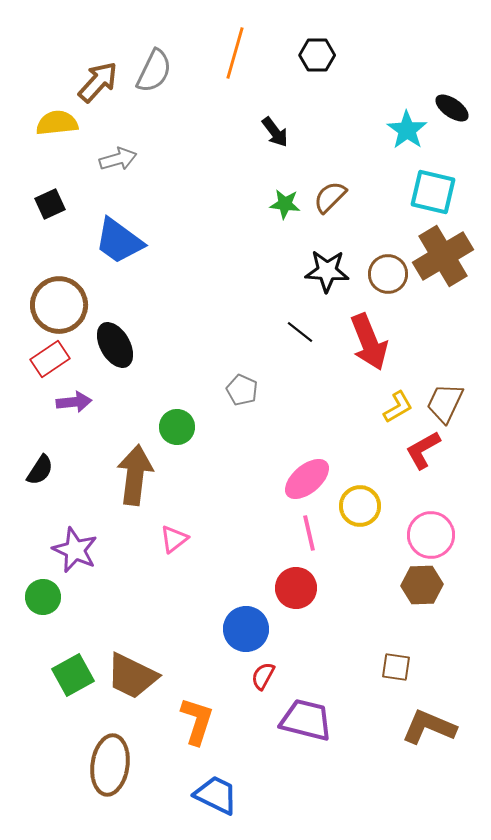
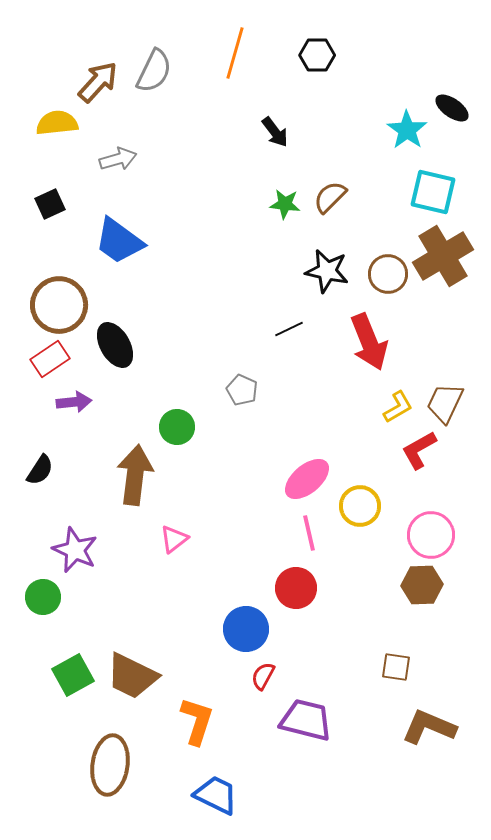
black star at (327, 271): rotated 9 degrees clockwise
black line at (300, 332): moved 11 px left, 3 px up; rotated 64 degrees counterclockwise
red L-shape at (423, 450): moved 4 px left
